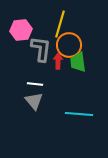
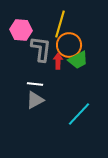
pink hexagon: rotated 10 degrees clockwise
green trapezoid: moved 2 px up; rotated 110 degrees counterclockwise
gray triangle: moved 1 px right, 1 px up; rotated 42 degrees clockwise
cyan line: rotated 52 degrees counterclockwise
